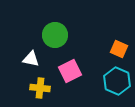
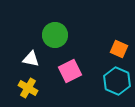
yellow cross: moved 12 px left; rotated 24 degrees clockwise
